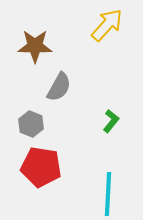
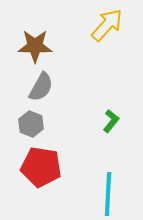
gray semicircle: moved 18 px left
